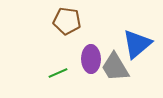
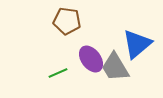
purple ellipse: rotated 36 degrees counterclockwise
